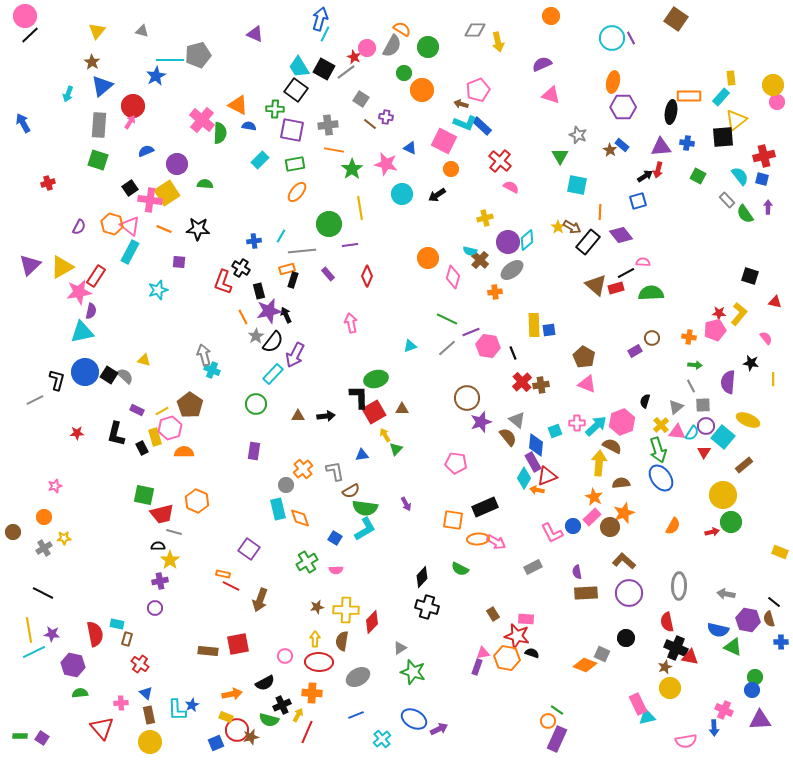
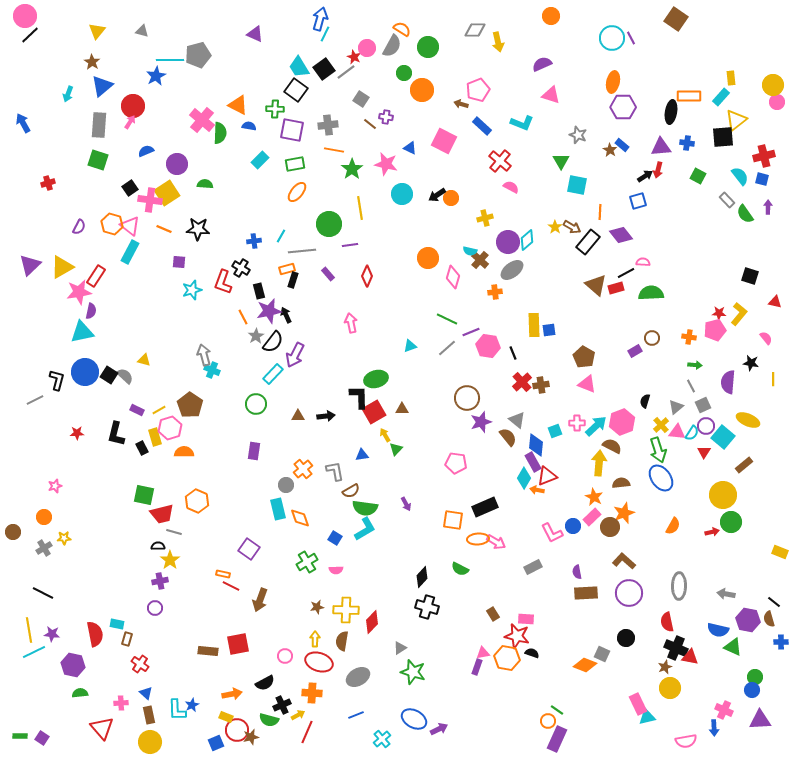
black square at (324, 69): rotated 25 degrees clockwise
cyan L-shape at (465, 123): moved 57 px right
green triangle at (560, 156): moved 1 px right, 5 px down
orange circle at (451, 169): moved 29 px down
yellow star at (558, 227): moved 3 px left
cyan star at (158, 290): moved 34 px right
gray square at (703, 405): rotated 21 degrees counterclockwise
yellow line at (162, 411): moved 3 px left, 1 px up
red ellipse at (319, 662): rotated 16 degrees clockwise
yellow arrow at (298, 715): rotated 32 degrees clockwise
